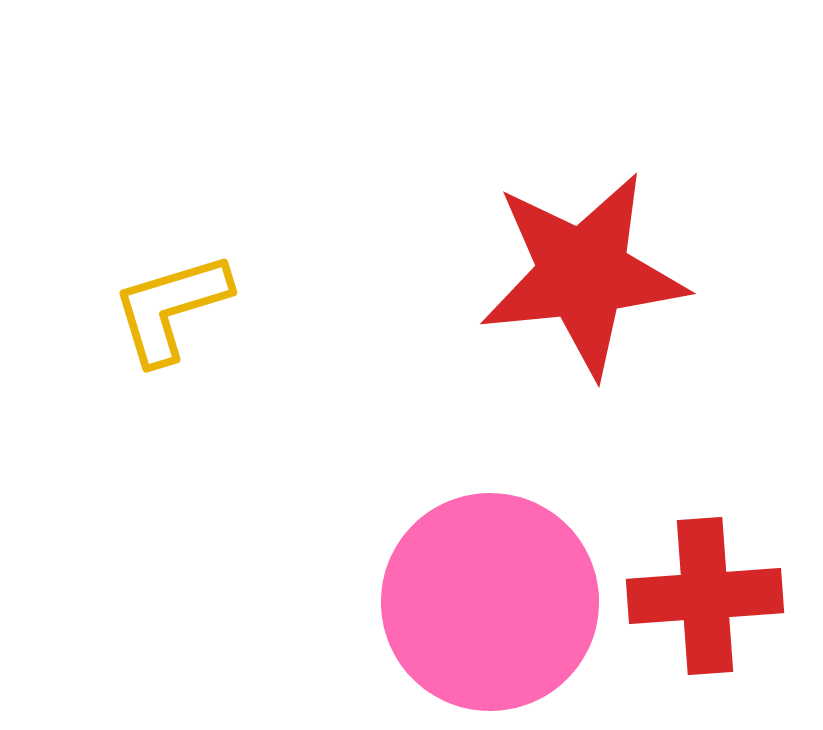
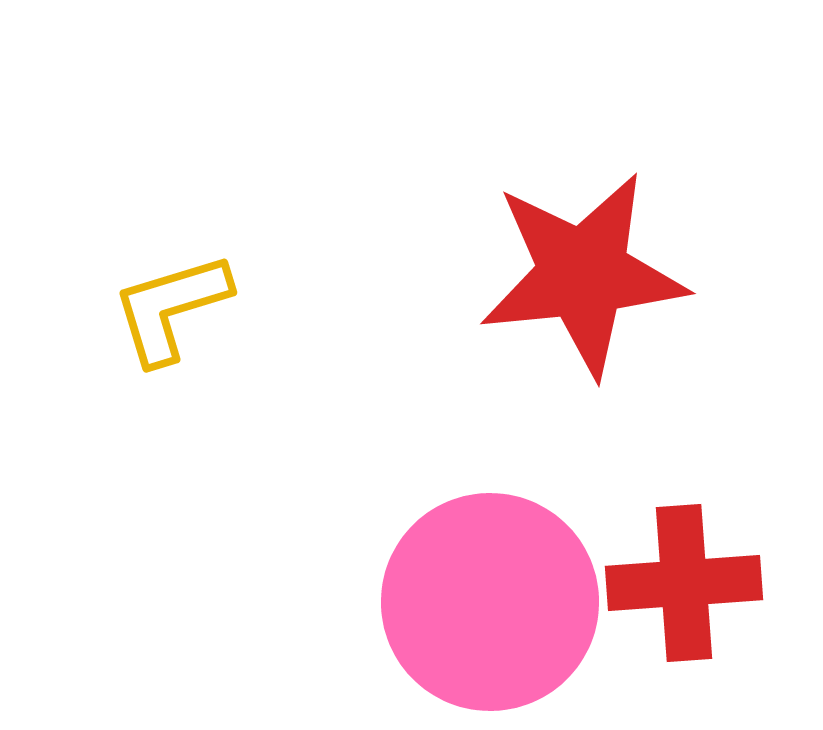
red cross: moved 21 px left, 13 px up
